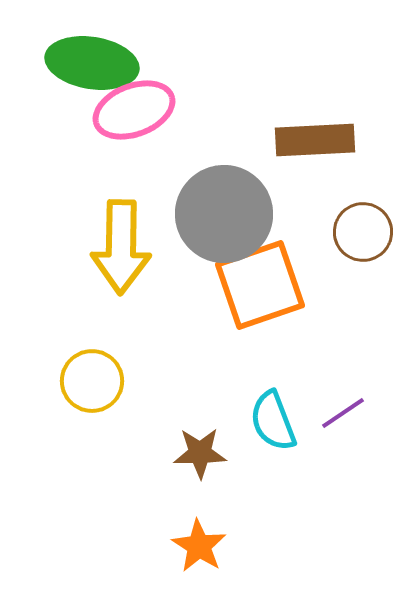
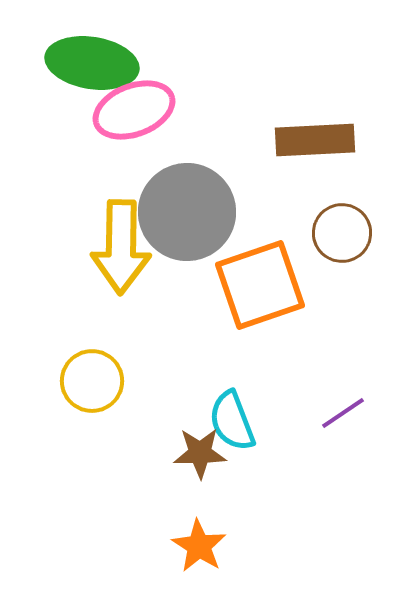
gray circle: moved 37 px left, 2 px up
brown circle: moved 21 px left, 1 px down
cyan semicircle: moved 41 px left
